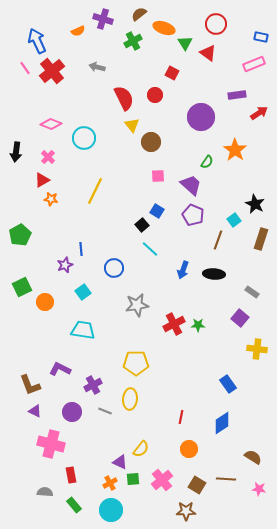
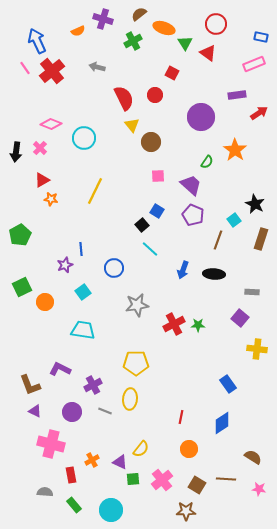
pink cross at (48, 157): moved 8 px left, 9 px up
gray rectangle at (252, 292): rotated 32 degrees counterclockwise
orange cross at (110, 483): moved 18 px left, 23 px up
